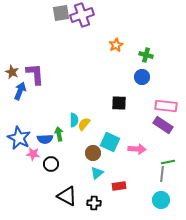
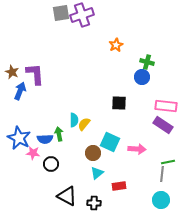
green cross: moved 1 px right, 7 px down
pink star: moved 1 px up
